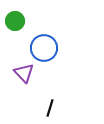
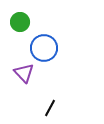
green circle: moved 5 px right, 1 px down
black line: rotated 12 degrees clockwise
